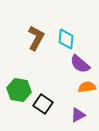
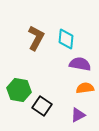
purple semicircle: rotated 150 degrees clockwise
orange semicircle: moved 2 px left, 1 px down
black square: moved 1 px left, 2 px down
